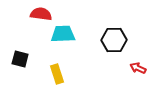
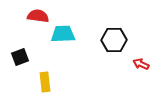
red semicircle: moved 3 px left, 2 px down
black square: moved 2 px up; rotated 36 degrees counterclockwise
red arrow: moved 3 px right, 4 px up
yellow rectangle: moved 12 px left, 8 px down; rotated 12 degrees clockwise
